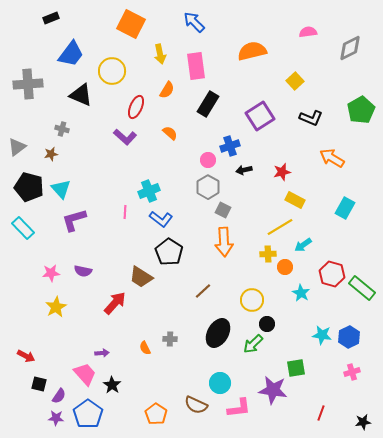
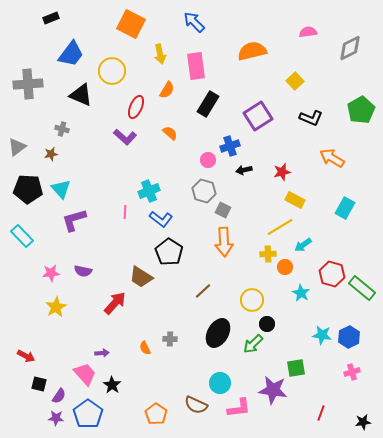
purple square at (260, 116): moved 2 px left
black pentagon at (29, 187): moved 1 px left, 2 px down; rotated 12 degrees counterclockwise
gray hexagon at (208, 187): moved 4 px left, 4 px down; rotated 15 degrees counterclockwise
cyan rectangle at (23, 228): moved 1 px left, 8 px down
